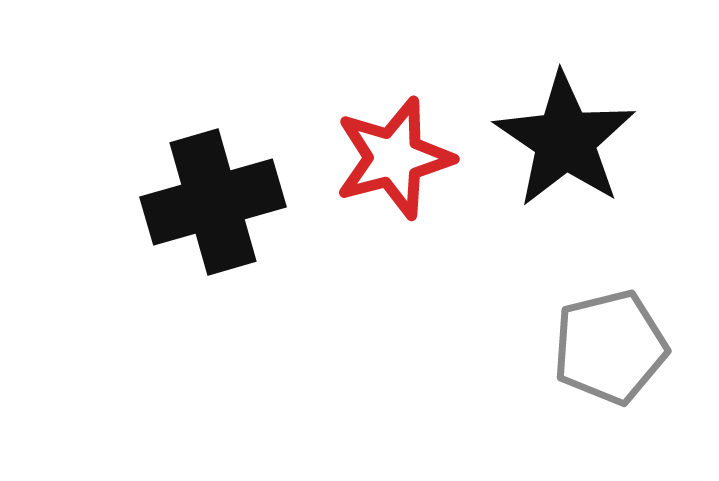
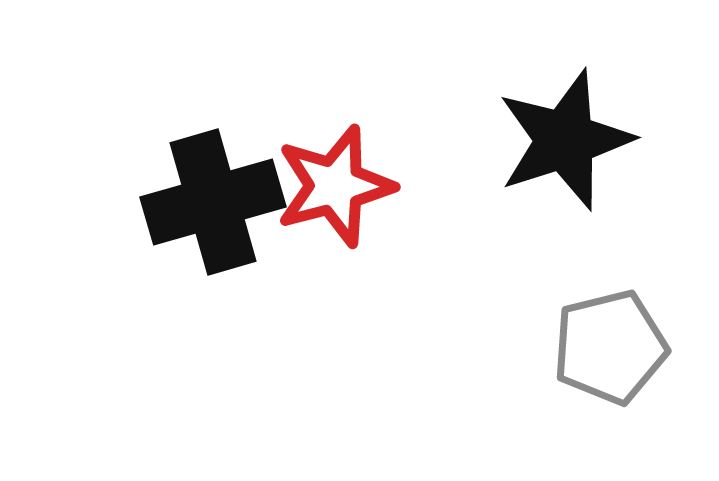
black star: rotated 20 degrees clockwise
red star: moved 59 px left, 28 px down
